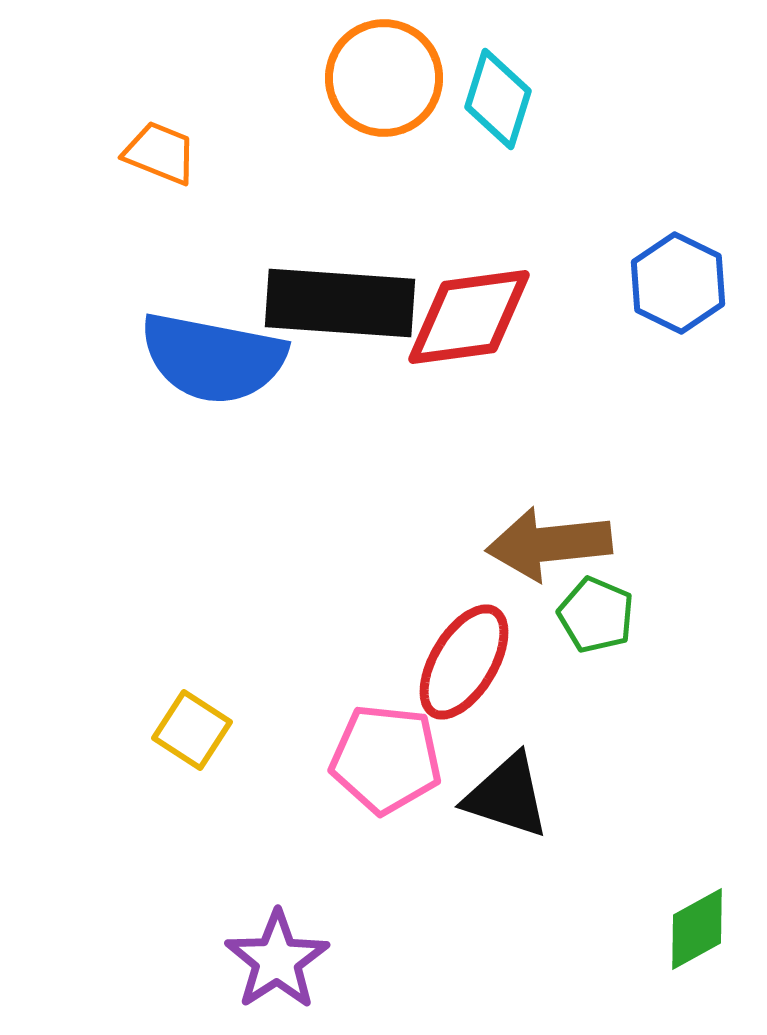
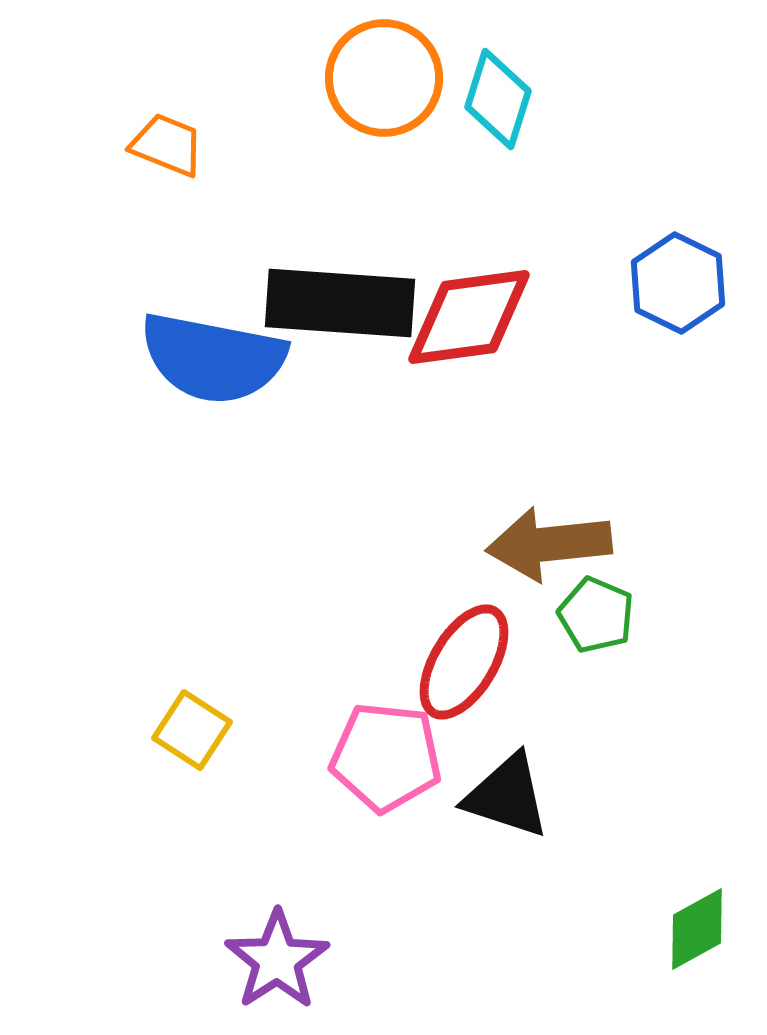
orange trapezoid: moved 7 px right, 8 px up
pink pentagon: moved 2 px up
